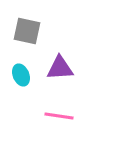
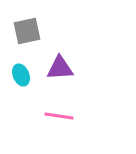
gray square: rotated 24 degrees counterclockwise
